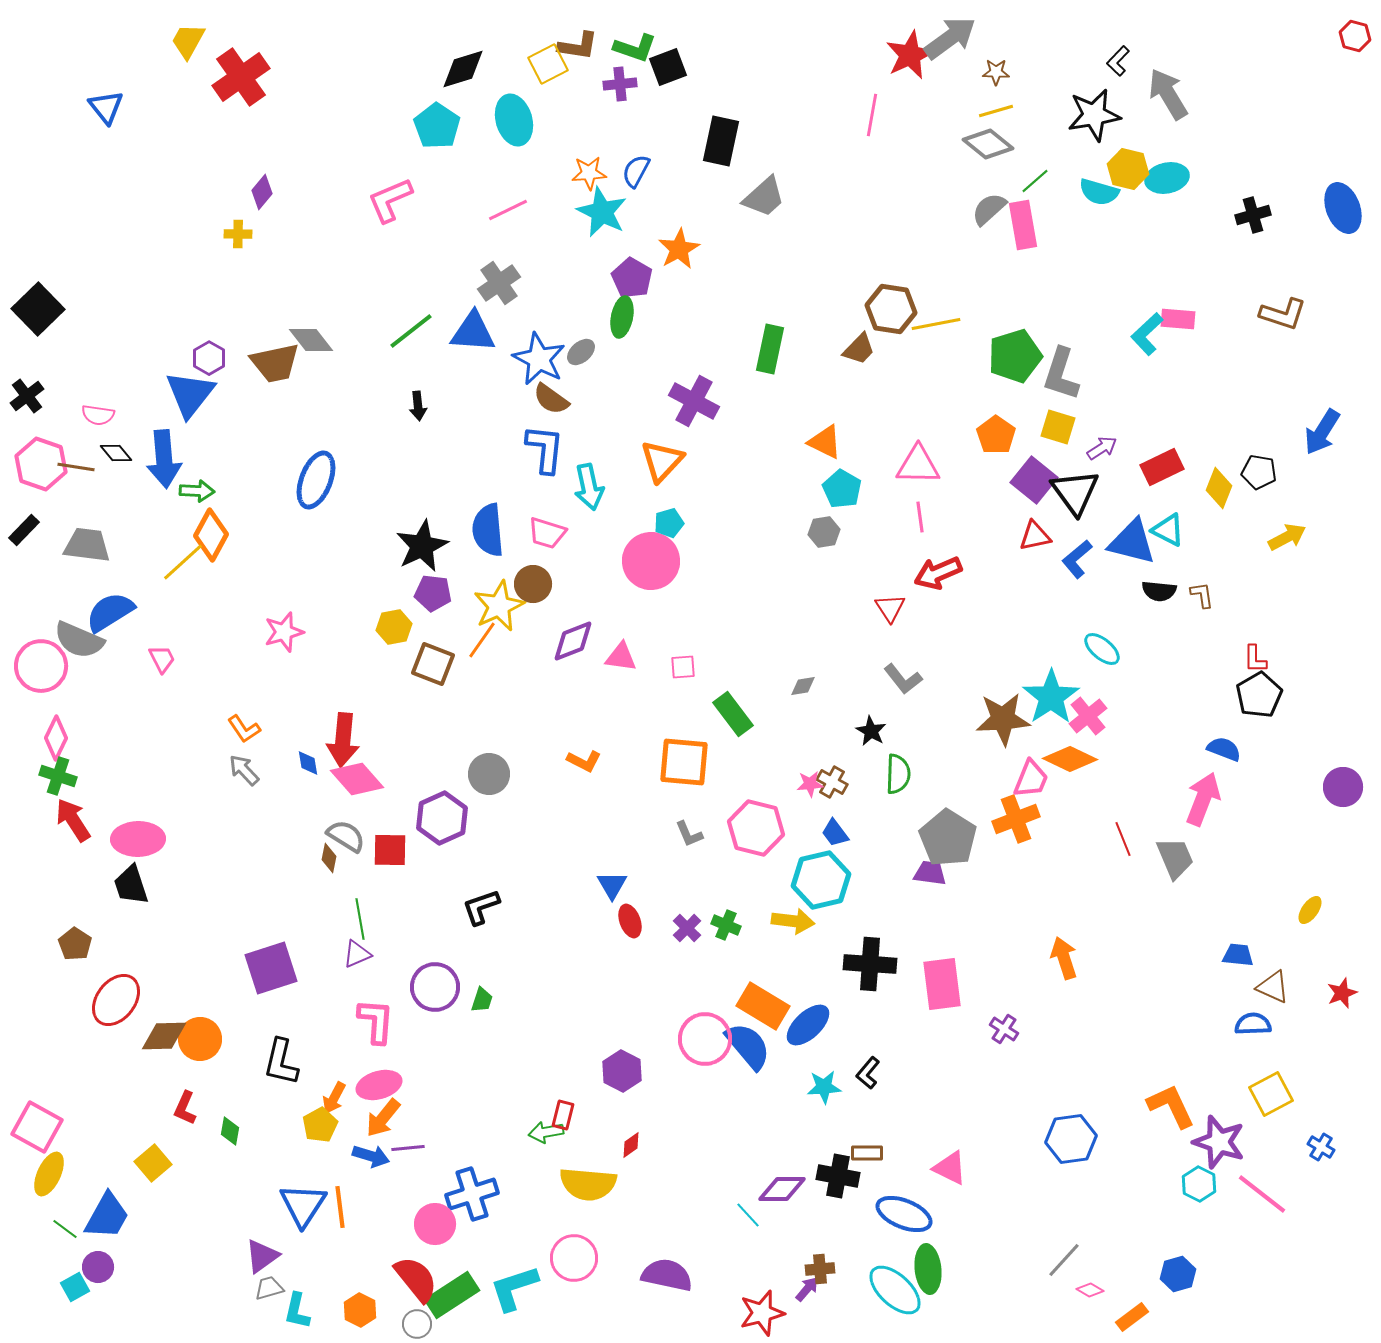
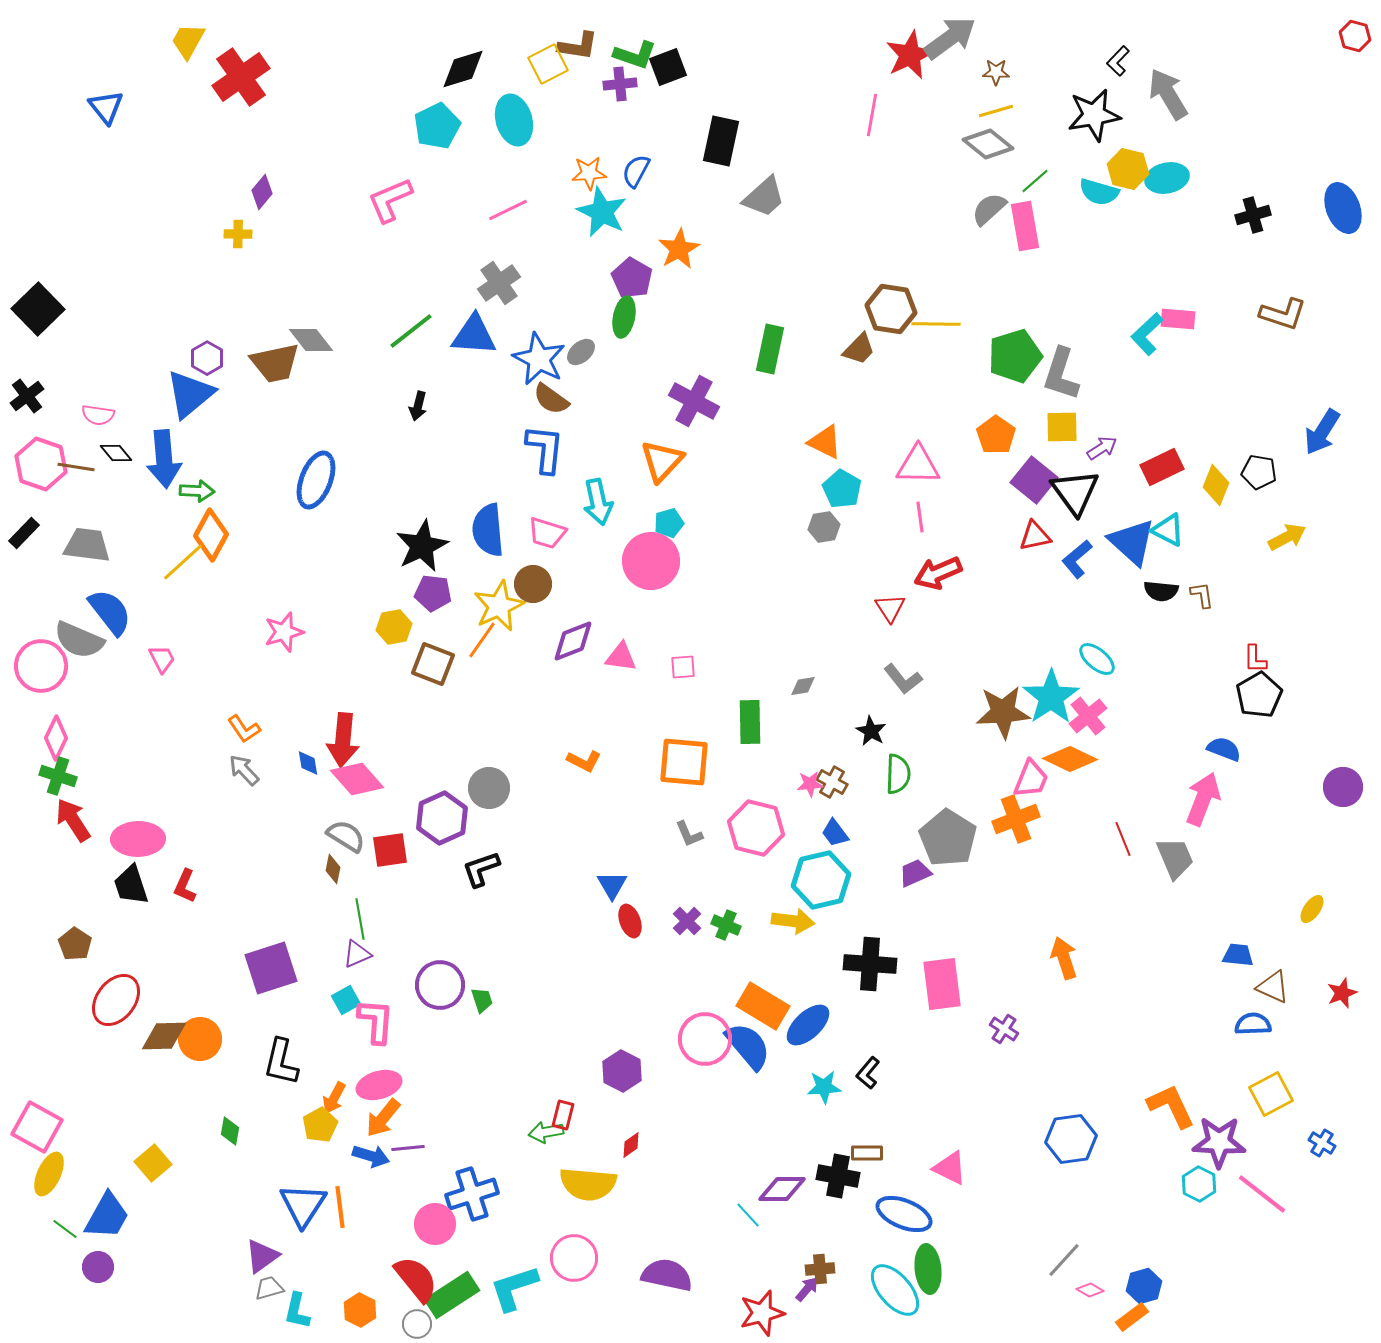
green L-shape at (635, 48): moved 7 px down
cyan pentagon at (437, 126): rotated 12 degrees clockwise
pink rectangle at (1023, 225): moved 2 px right, 1 px down
green ellipse at (622, 317): moved 2 px right
yellow line at (936, 324): rotated 12 degrees clockwise
blue triangle at (473, 332): moved 1 px right, 3 px down
purple hexagon at (209, 358): moved 2 px left
blue triangle at (190, 394): rotated 12 degrees clockwise
black arrow at (418, 406): rotated 20 degrees clockwise
yellow square at (1058, 427): moved 4 px right; rotated 18 degrees counterclockwise
cyan arrow at (589, 487): moved 9 px right, 15 px down
yellow diamond at (1219, 488): moved 3 px left, 3 px up
black rectangle at (24, 530): moved 3 px down
gray hexagon at (824, 532): moved 5 px up
blue triangle at (1132, 542): rotated 28 degrees clockwise
black semicircle at (1159, 591): moved 2 px right
blue semicircle at (110, 612): rotated 84 degrees clockwise
cyan ellipse at (1102, 649): moved 5 px left, 10 px down
green rectangle at (733, 714): moved 17 px right, 8 px down; rotated 36 degrees clockwise
brown star at (1003, 719): moved 7 px up
gray circle at (489, 774): moved 14 px down
red square at (390, 850): rotated 9 degrees counterclockwise
brown diamond at (329, 858): moved 4 px right, 11 px down
purple trapezoid at (930, 873): moved 15 px left; rotated 32 degrees counterclockwise
black L-shape at (481, 907): moved 38 px up
yellow ellipse at (1310, 910): moved 2 px right, 1 px up
purple cross at (687, 928): moved 7 px up
purple circle at (435, 987): moved 5 px right, 2 px up
green trapezoid at (482, 1000): rotated 36 degrees counterclockwise
red L-shape at (185, 1108): moved 222 px up
purple star at (1219, 1142): rotated 16 degrees counterclockwise
blue cross at (1321, 1147): moved 1 px right, 4 px up
blue hexagon at (1178, 1274): moved 34 px left, 12 px down
cyan square at (75, 1287): moved 271 px right, 287 px up
cyan ellipse at (895, 1290): rotated 6 degrees clockwise
